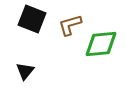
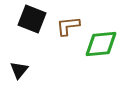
brown L-shape: moved 2 px left, 1 px down; rotated 10 degrees clockwise
black triangle: moved 6 px left, 1 px up
